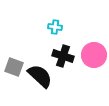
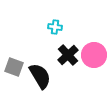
black cross: moved 5 px right, 1 px up; rotated 30 degrees clockwise
black semicircle: rotated 16 degrees clockwise
